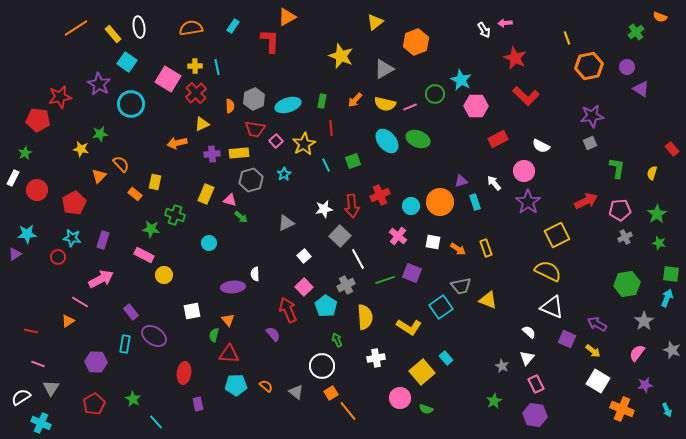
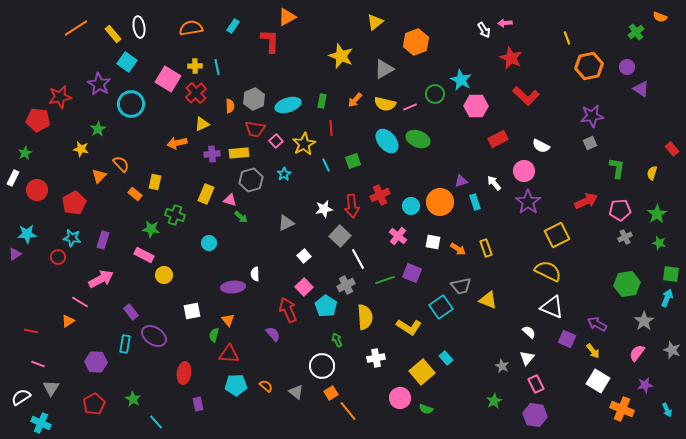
red star at (515, 58): moved 4 px left
green star at (100, 134): moved 2 px left, 5 px up; rotated 21 degrees counterclockwise
yellow arrow at (593, 351): rotated 14 degrees clockwise
